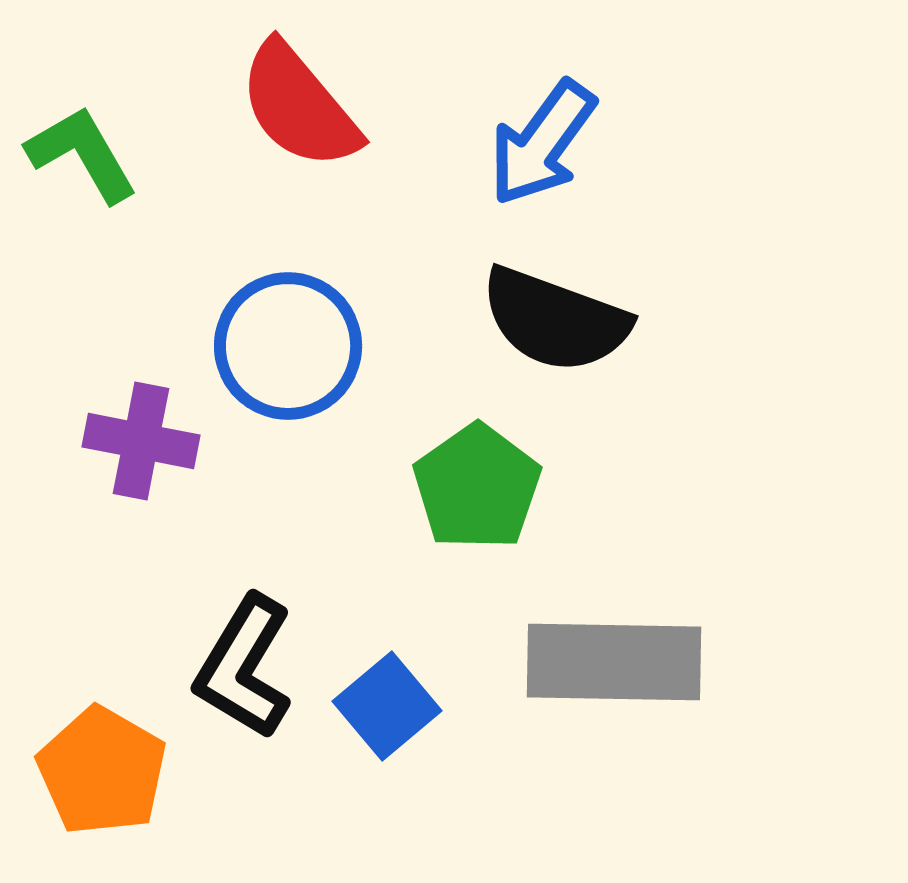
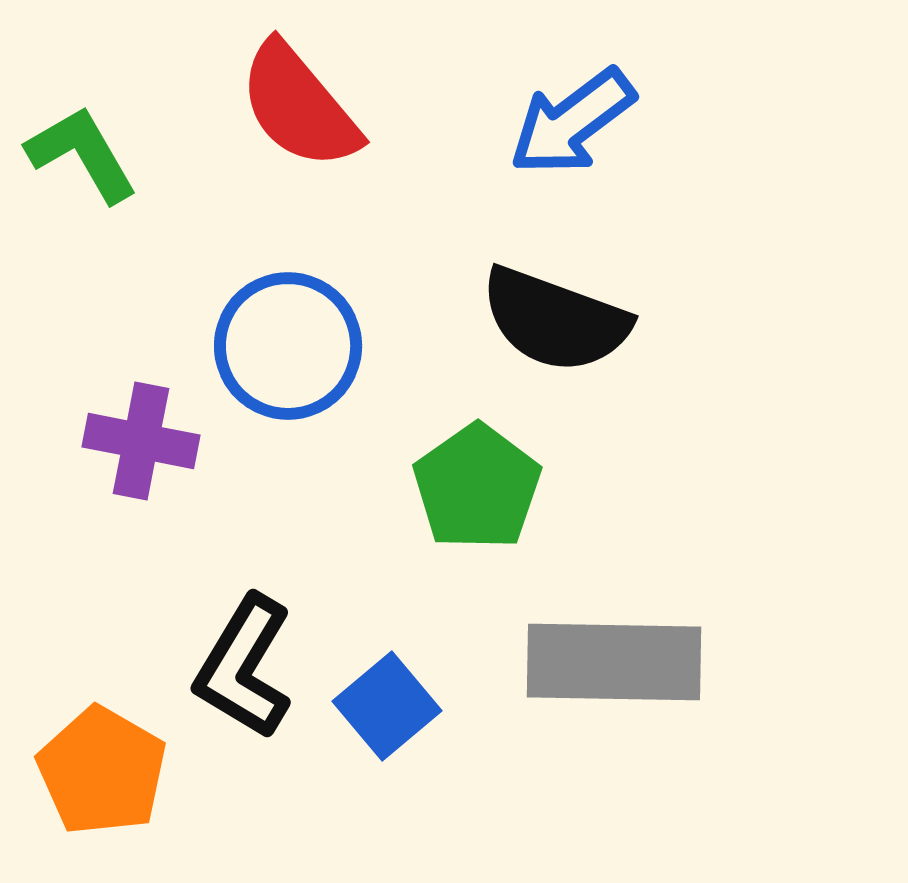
blue arrow: moved 30 px right, 21 px up; rotated 17 degrees clockwise
